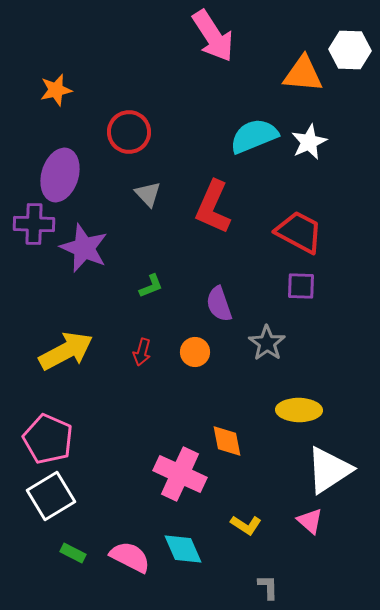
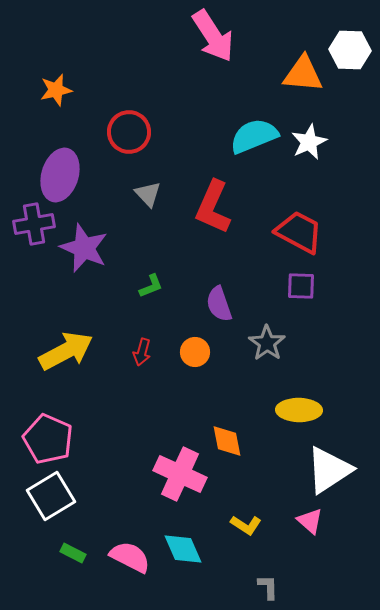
purple cross: rotated 12 degrees counterclockwise
